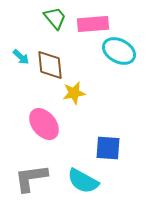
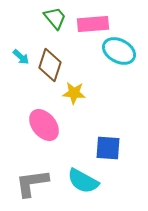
brown diamond: rotated 24 degrees clockwise
yellow star: rotated 15 degrees clockwise
pink ellipse: moved 1 px down
gray L-shape: moved 1 px right, 5 px down
